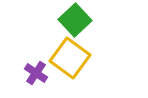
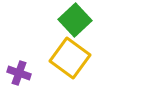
purple cross: moved 17 px left; rotated 15 degrees counterclockwise
